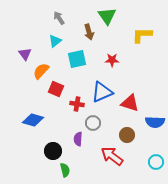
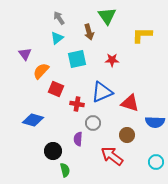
cyan triangle: moved 2 px right, 3 px up
